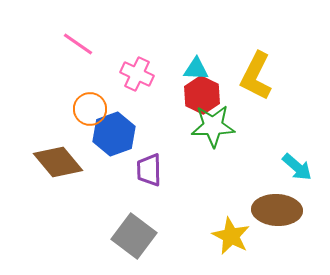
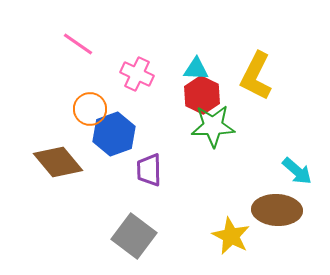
cyan arrow: moved 4 px down
